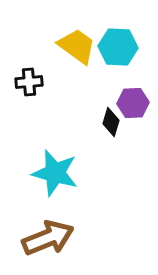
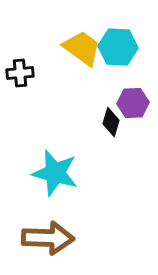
yellow trapezoid: moved 5 px right, 2 px down
black cross: moved 9 px left, 9 px up
brown arrow: rotated 24 degrees clockwise
